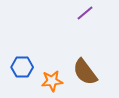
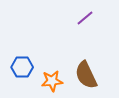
purple line: moved 5 px down
brown semicircle: moved 1 px right, 3 px down; rotated 12 degrees clockwise
